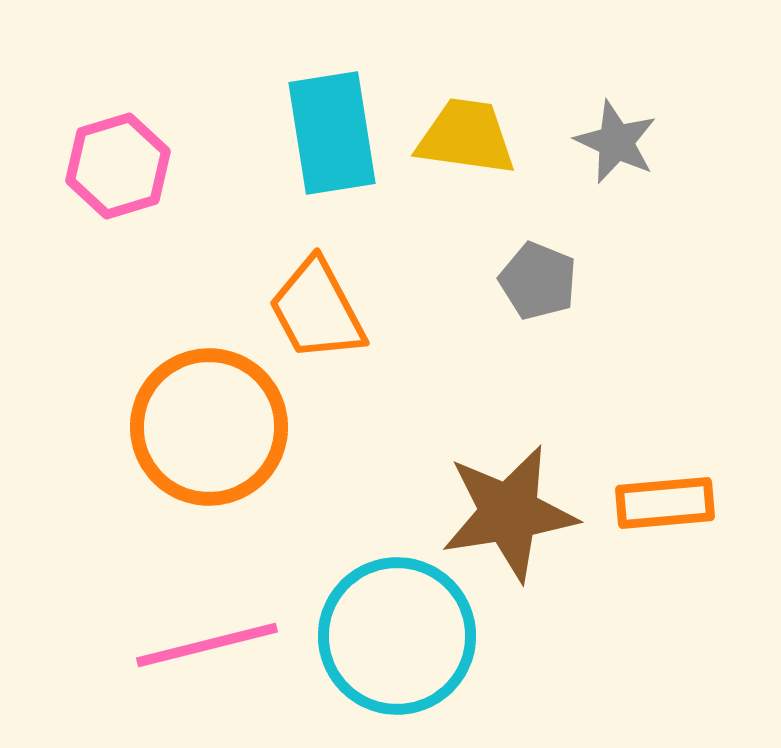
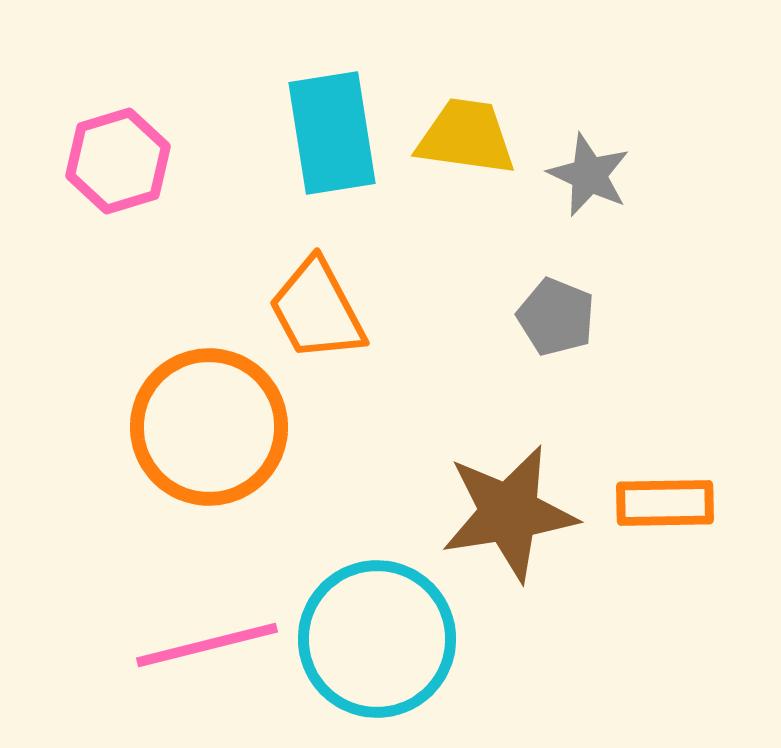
gray star: moved 27 px left, 33 px down
pink hexagon: moved 5 px up
gray pentagon: moved 18 px right, 36 px down
orange rectangle: rotated 4 degrees clockwise
cyan circle: moved 20 px left, 3 px down
